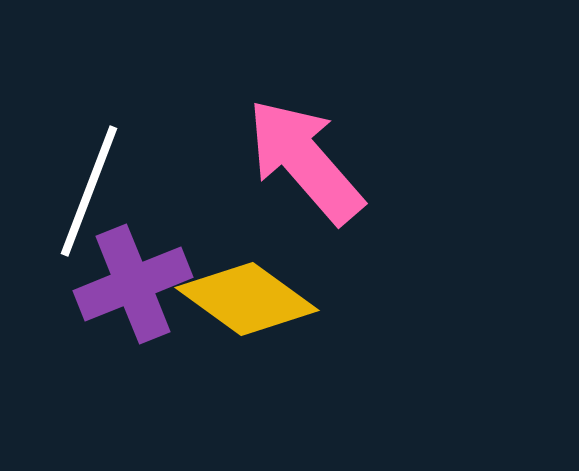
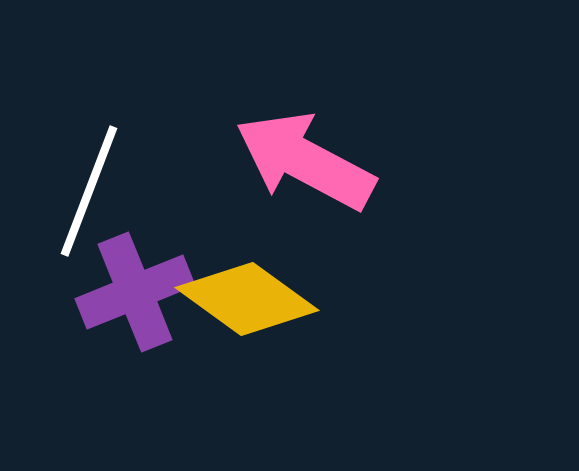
pink arrow: rotated 21 degrees counterclockwise
purple cross: moved 2 px right, 8 px down
